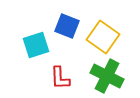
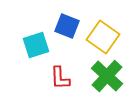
green cross: rotated 16 degrees clockwise
